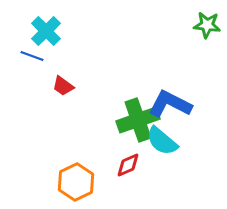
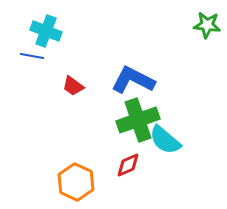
cyan cross: rotated 24 degrees counterclockwise
blue line: rotated 10 degrees counterclockwise
red trapezoid: moved 10 px right
blue L-shape: moved 37 px left, 24 px up
cyan semicircle: moved 3 px right, 1 px up
orange hexagon: rotated 9 degrees counterclockwise
